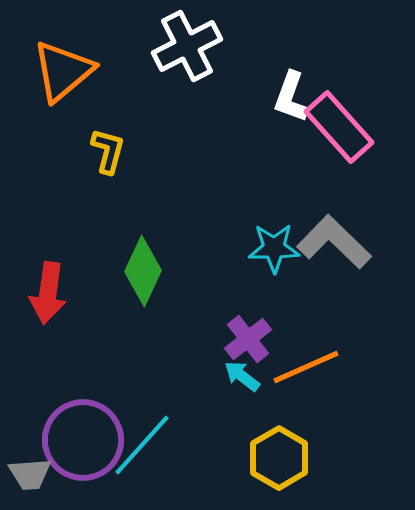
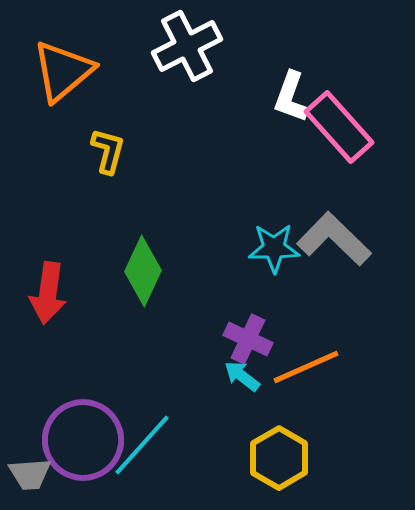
gray L-shape: moved 3 px up
purple cross: rotated 27 degrees counterclockwise
